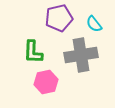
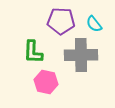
purple pentagon: moved 2 px right, 3 px down; rotated 16 degrees clockwise
gray cross: rotated 8 degrees clockwise
pink hexagon: rotated 25 degrees clockwise
